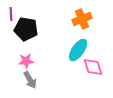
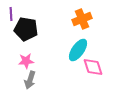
gray arrow: rotated 48 degrees clockwise
